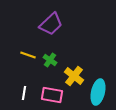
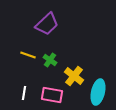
purple trapezoid: moved 4 px left
